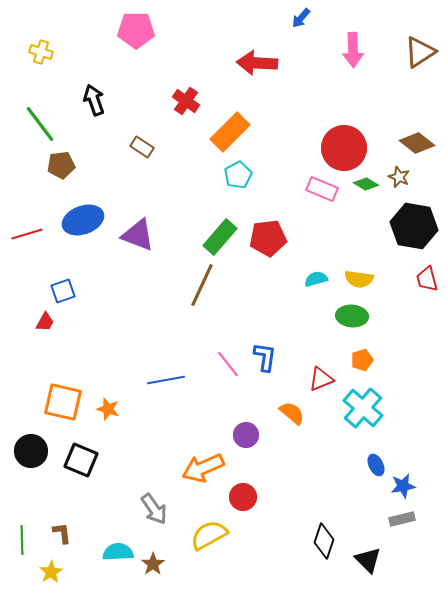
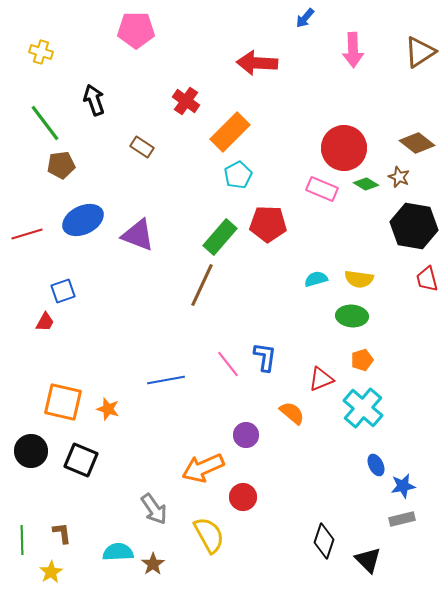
blue arrow at (301, 18): moved 4 px right
green line at (40, 124): moved 5 px right, 1 px up
blue ellipse at (83, 220): rotated 6 degrees counterclockwise
red pentagon at (268, 238): moved 14 px up; rotated 9 degrees clockwise
yellow semicircle at (209, 535): rotated 90 degrees clockwise
